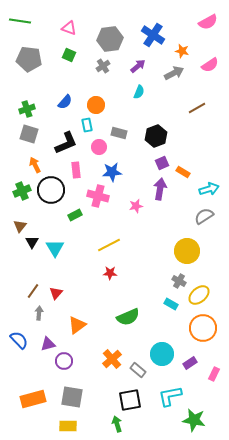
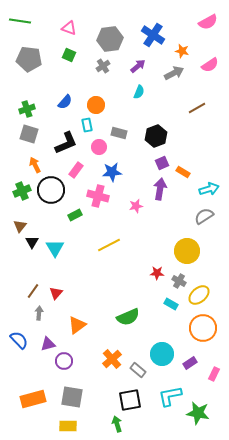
pink rectangle at (76, 170): rotated 42 degrees clockwise
red star at (110, 273): moved 47 px right
green star at (194, 420): moved 4 px right, 7 px up
